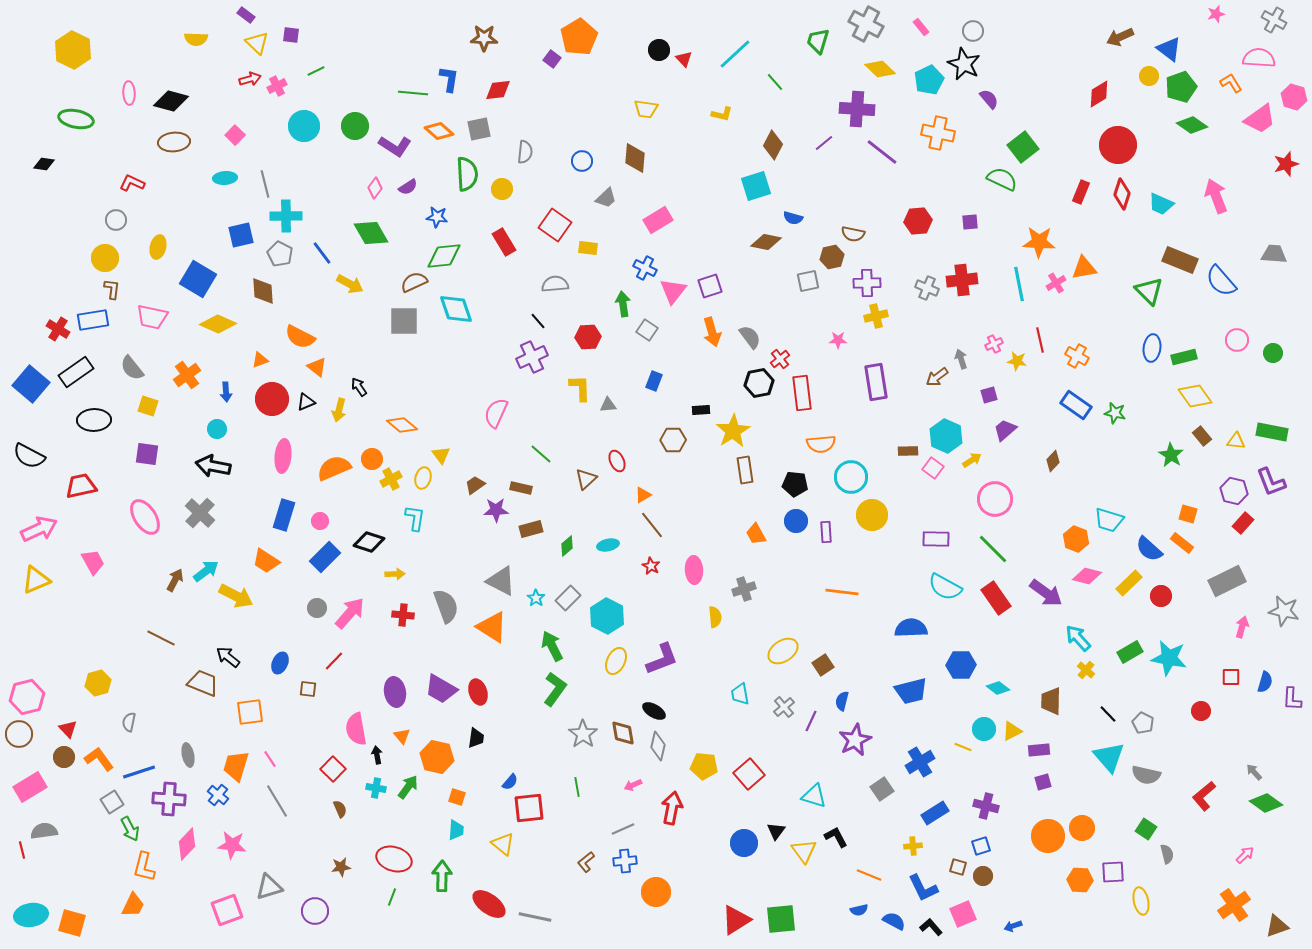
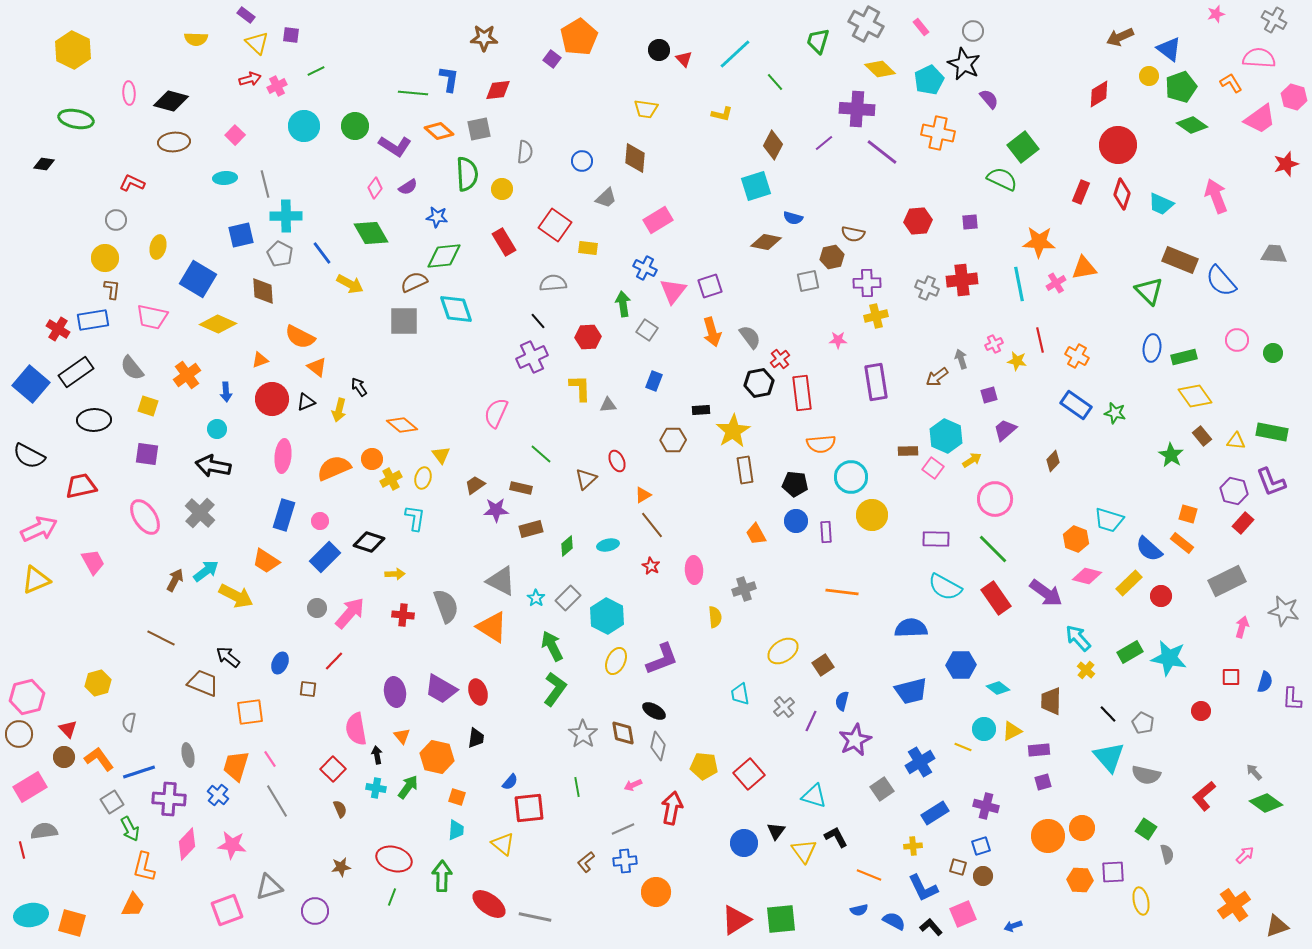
gray semicircle at (555, 284): moved 2 px left, 1 px up
